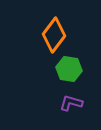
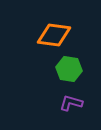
orange diamond: rotated 60 degrees clockwise
